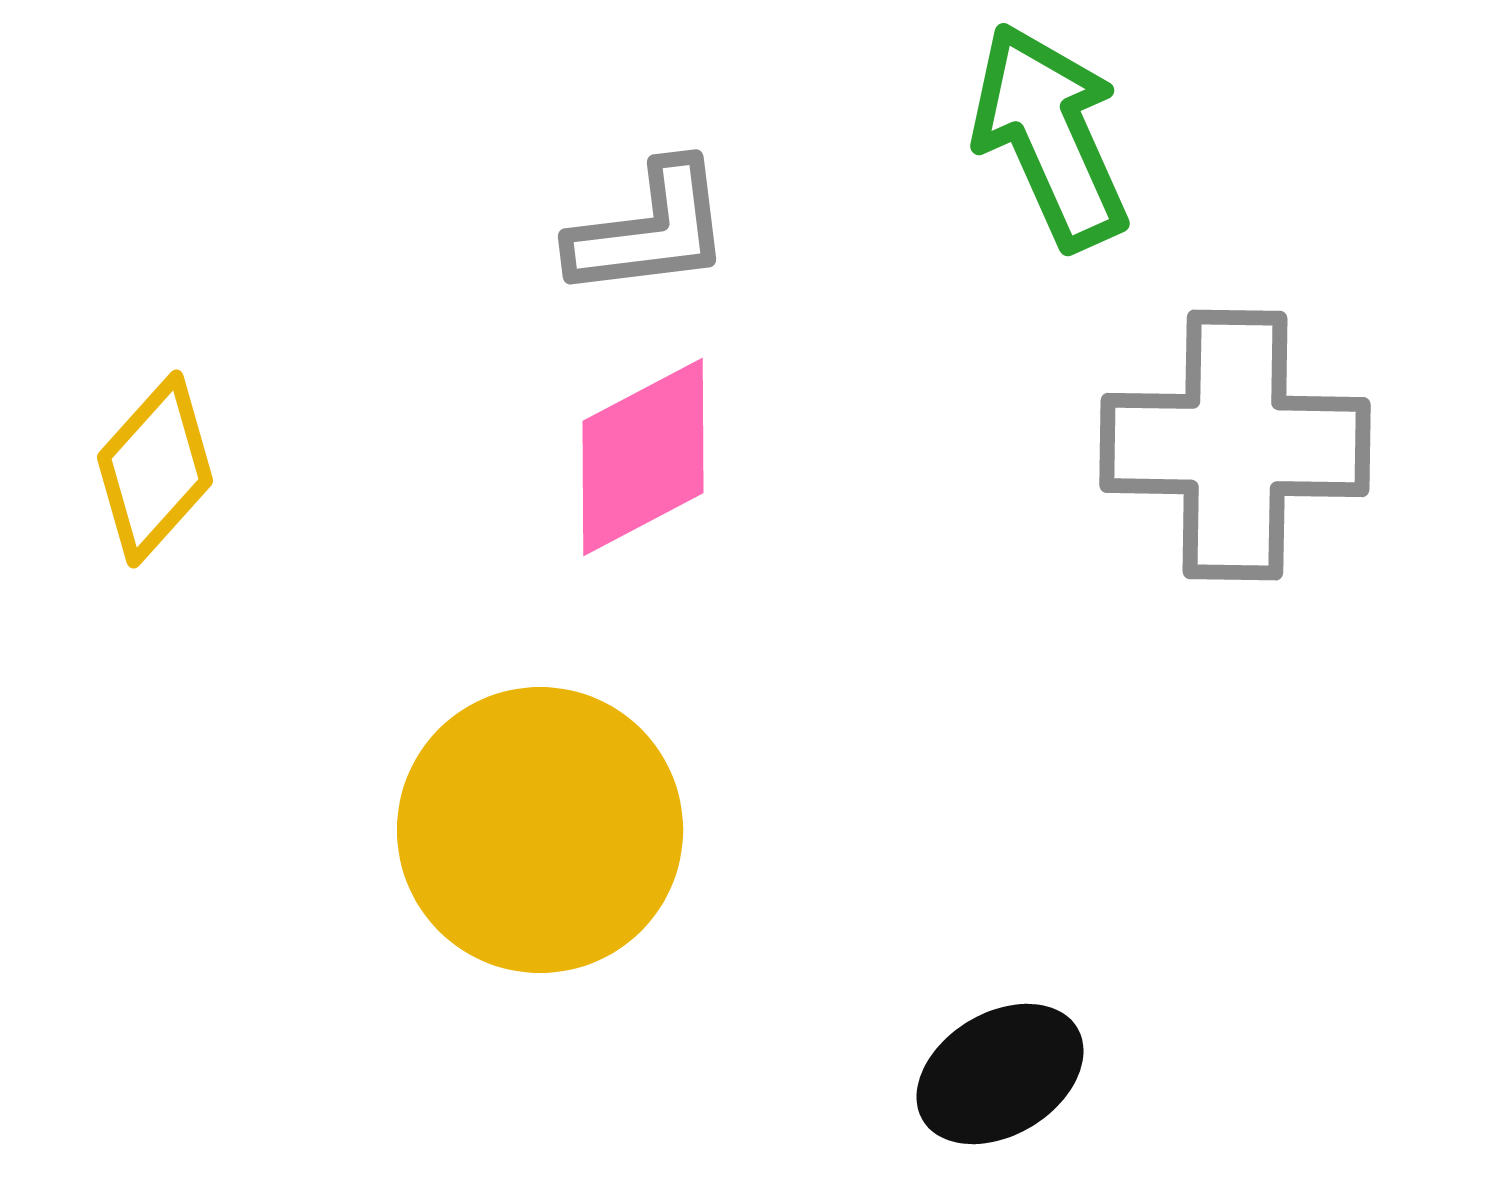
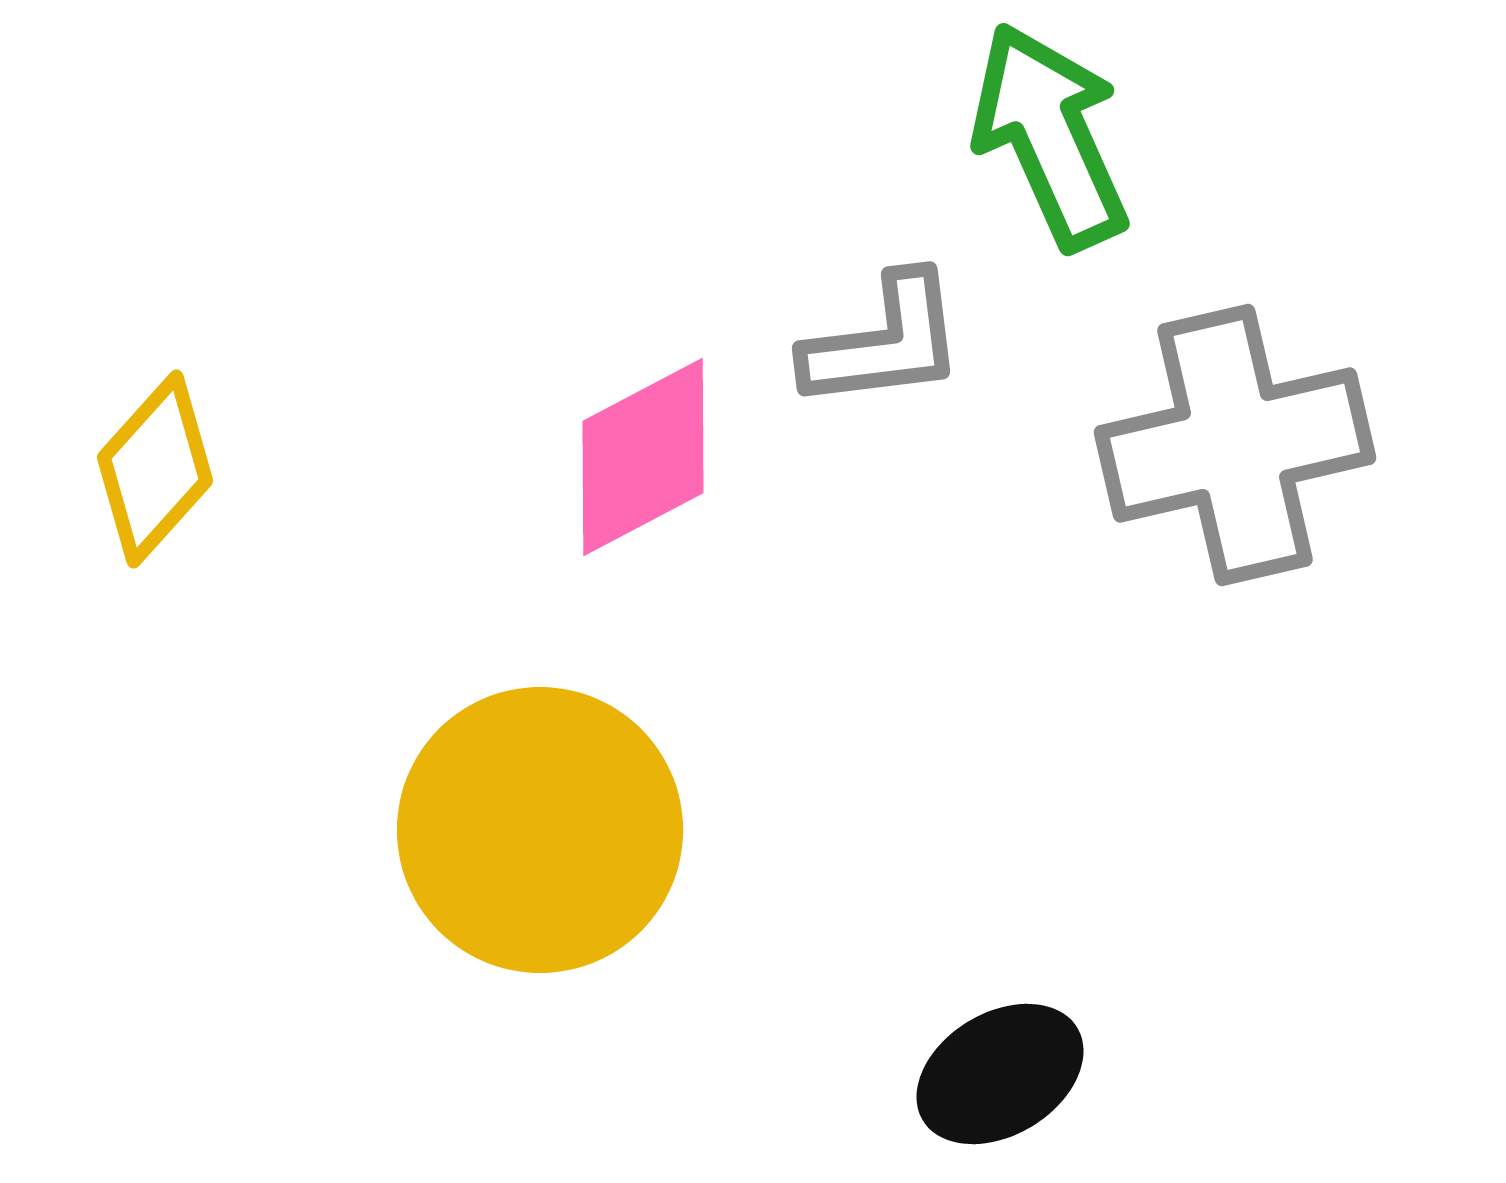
gray L-shape: moved 234 px right, 112 px down
gray cross: rotated 14 degrees counterclockwise
